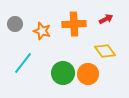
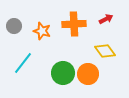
gray circle: moved 1 px left, 2 px down
